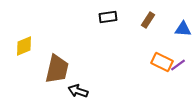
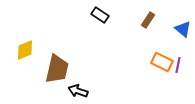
black rectangle: moved 8 px left, 2 px up; rotated 42 degrees clockwise
blue triangle: rotated 36 degrees clockwise
yellow diamond: moved 1 px right, 4 px down
purple line: rotated 42 degrees counterclockwise
